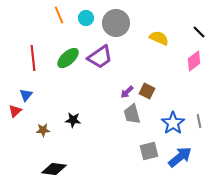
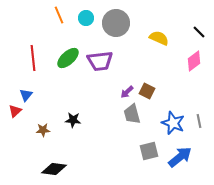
purple trapezoid: moved 4 px down; rotated 28 degrees clockwise
blue star: rotated 15 degrees counterclockwise
